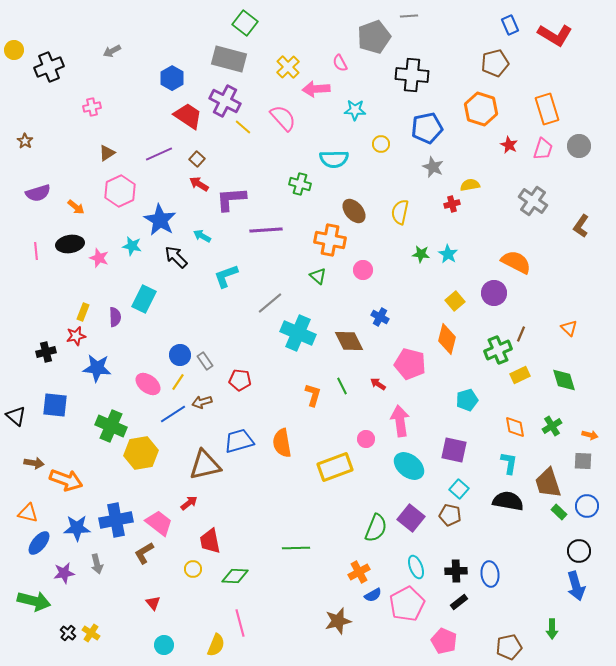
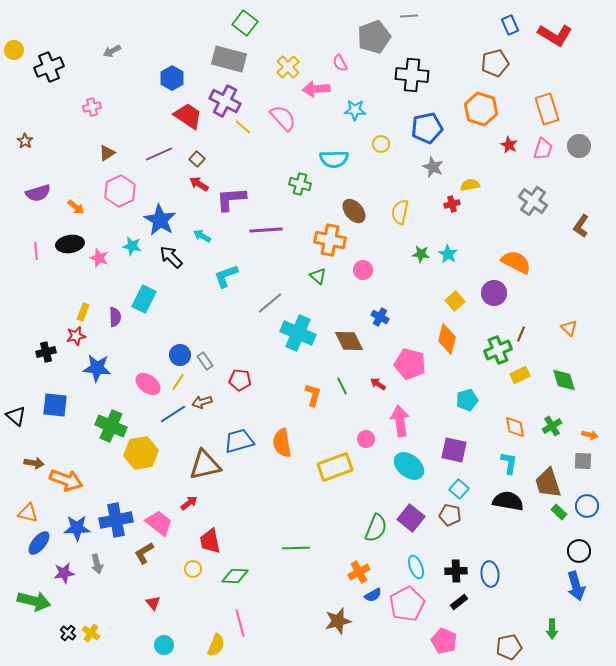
black arrow at (176, 257): moved 5 px left
